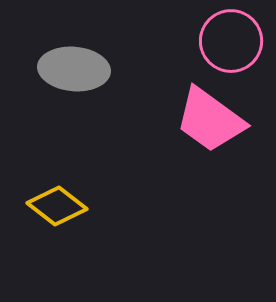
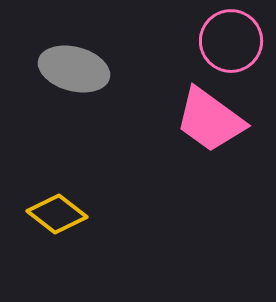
gray ellipse: rotated 10 degrees clockwise
yellow diamond: moved 8 px down
